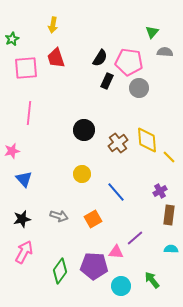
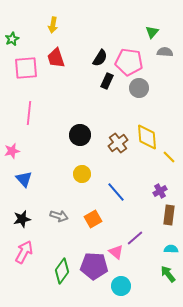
black circle: moved 4 px left, 5 px down
yellow diamond: moved 3 px up
pink triangle: rotated 35 degrees clockwise
green diamond: moved 2 px right
green arrow: moved 16 px right, 6 px up
